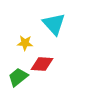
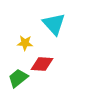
green trapezoid: moved 1 px down
